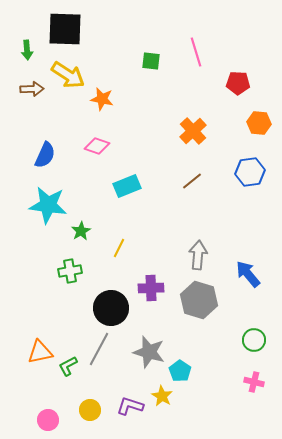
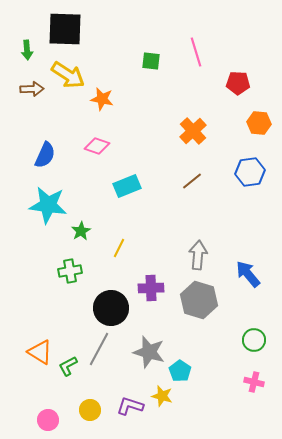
orange triangle: rotated 44 degrees clockwise
yellow star: rotated 15 degrees counterclockwise
